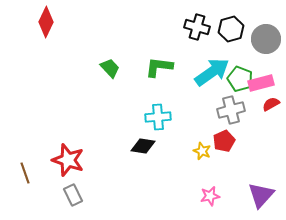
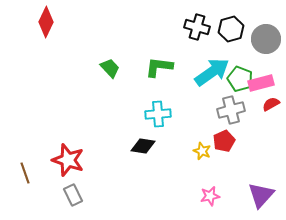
cyan cross: moved 3 px up
